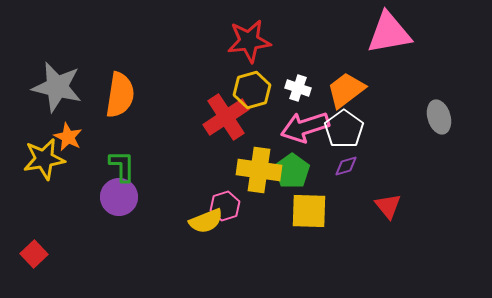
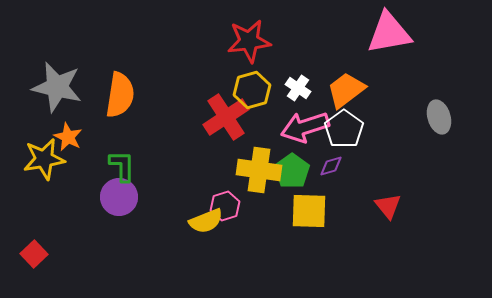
white cross: rotated 15 degrees clockwise
purple diamond: moved 15 px left
